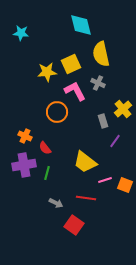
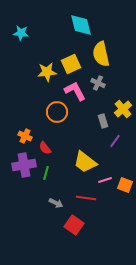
green line: moved 1 px left
